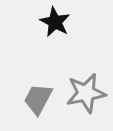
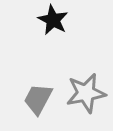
black star: moved 2 px left, 2 px up
